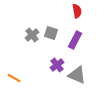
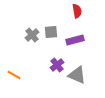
gray square: moved 1 px up; rotated 24 degrees counterclockwise
purple rectangle: rotated 48 degrees clockwise
orange line: moved 3 px up
